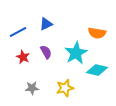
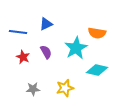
blue line: rotated 36 degrees clockwise
cyan star: moved 5 px up
gray star: moved 1 px right, 1 px down
